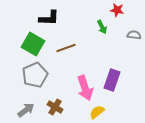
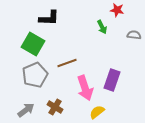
brown line: moved 1 px right, 15 px down
